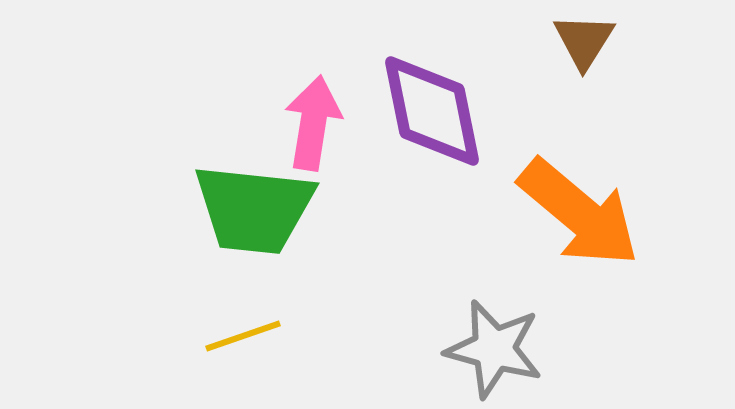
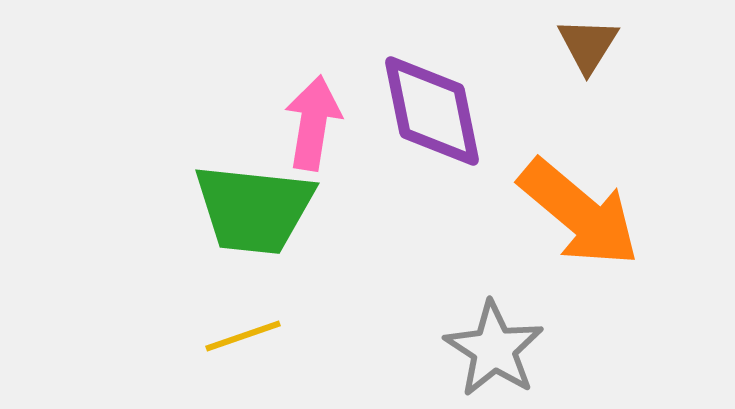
brown triangle: moved 4 px right, 4 px down
gray star: rotated 18 degrees clockwise
